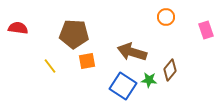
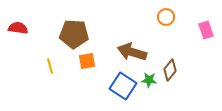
yellow line: rotated 21 degrees clockwise
